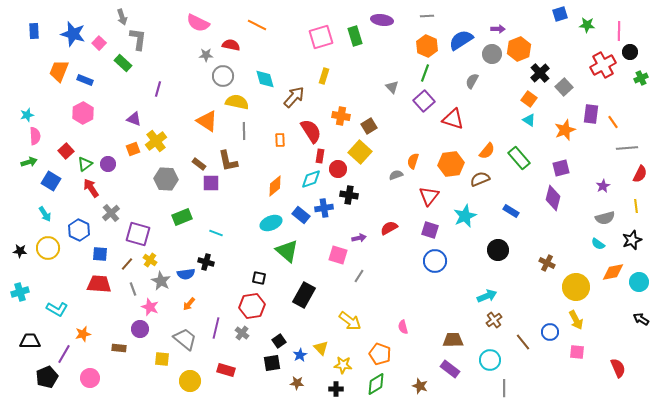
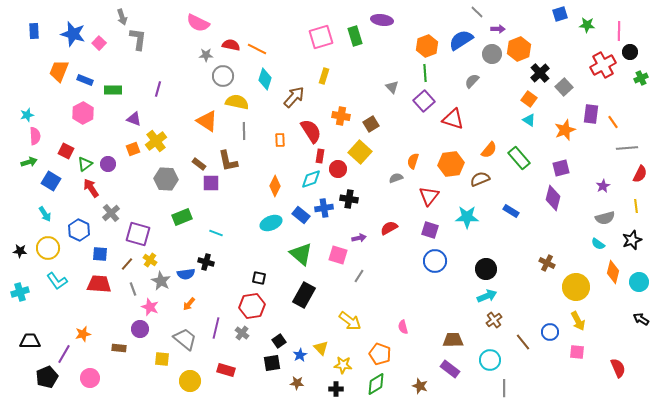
gray line at (427, 16): moved 50 px right, 4 px up; rotated 48 degrees clockwise
orange line at (257, 25): moved 24 px down
orange hexagon at (427, 46): rotated 15 degrees clockwise
green rectangle at (123, 63): moved 10 px left, 27 px down; rotated 42 degrees counterclockwise
green line at (425, 73): rotated 24 degrees counterclockwise
cyan diamond at (265, 79): rotated 35 degrees clockwise
gray semicircle at (472, 81): rotated 14 degrees clockwise
brown square at (369, 126): moved 2 px right, 2 px up
red square at (66, 151): rotated 21 degrees counterclockwise
orange semicircle at (487, 151): moved 2 px right, 1 px up
gray semicircle at (396, 175): moved 3 px down
orange diamond at (275, 186): rotated 25 degrees counterclockwise
black cross at (349, 195): moved 4 px down
cyan star at (465, 216): moved 2 px right, 1 px down; rotated 25 degrees clockwise
black circle at (498, 250): moved 12 px left, 19 px down
green triangle at (287, 251): moved 14 px right, 3 px down
orange diamond at (613, 272): rotated 65 degrees counterclockwise
cyan L-shape at (57, 309): moved 28 px up; rotated 25 degrees clockwise
yellow arrow at (576, 320): moved 2 px right, 1 px down
